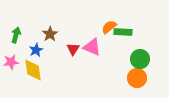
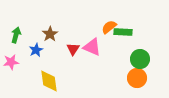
yellow diamond: moved 16 px right, 11 px down
